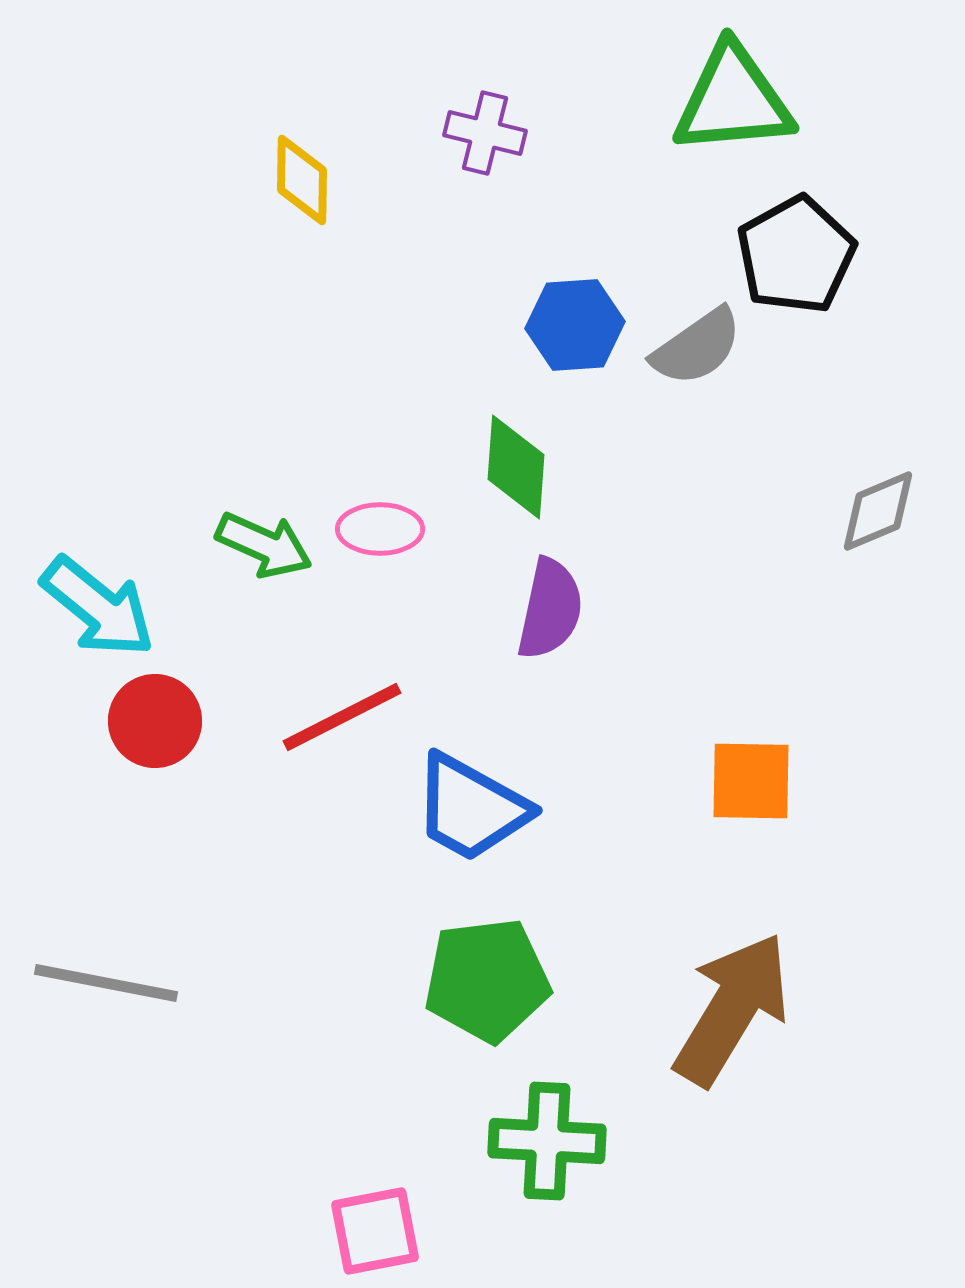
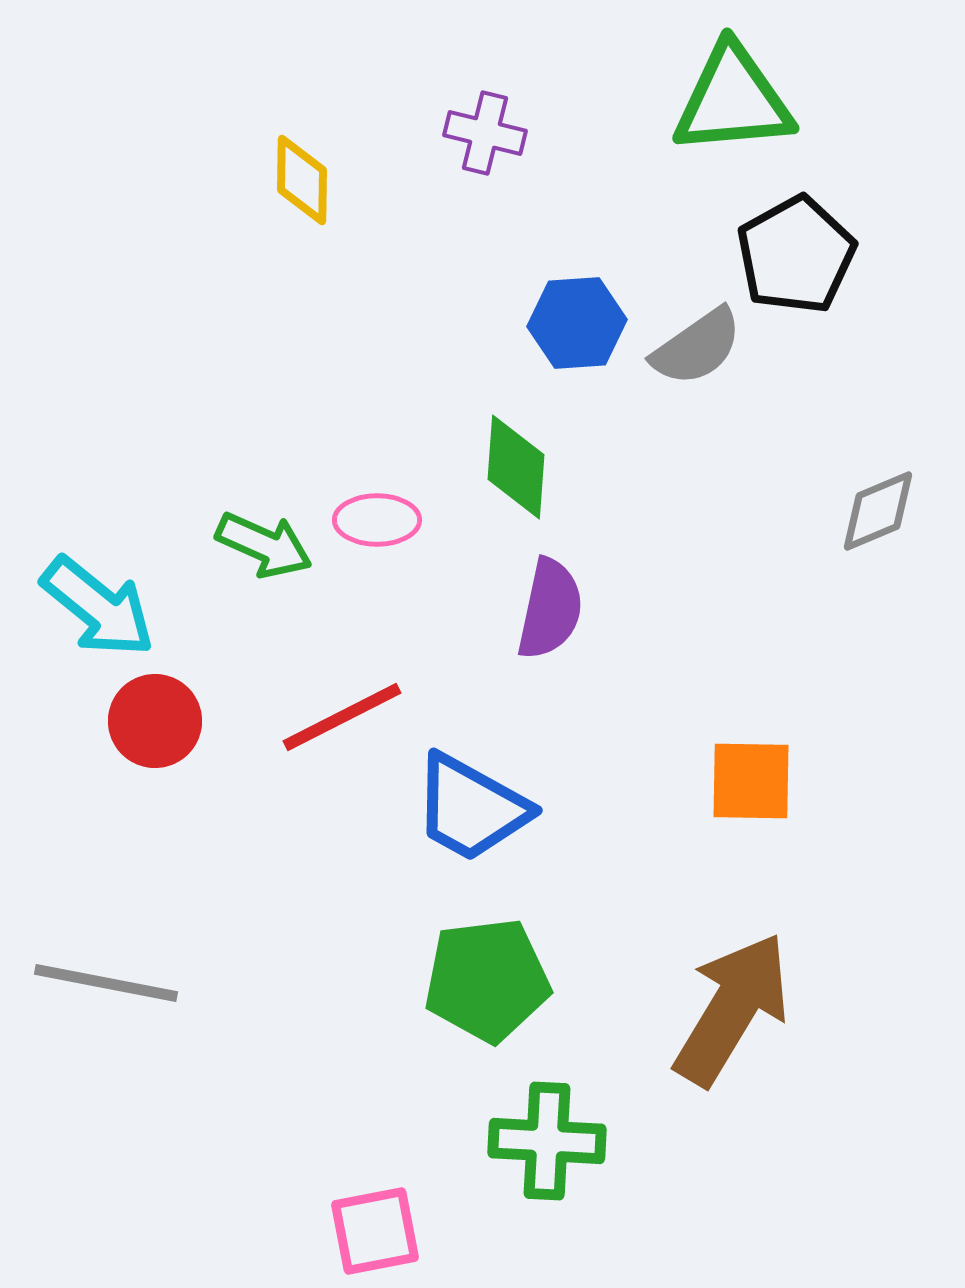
blue hexagon: moved 2 px right, 2 px up
pink ellipse: moved 3 px left, 9 px up
